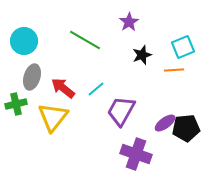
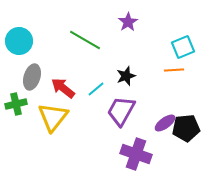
purple star: moved 1 px left
cyan circle: moved 5 px left
black star: moved 16 px left, 21 px down
